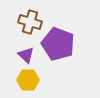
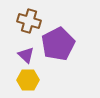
brown cross: moved 1 px left, 1 px up
purple pentagon: rotated 24 degrees clockwise
